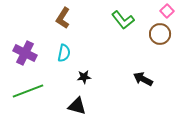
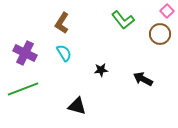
brown L-shape: moved 1 px left, 5 px down
cyan semicircle: rotated 42 degrees counterclockwise
black star: moved 17 px right, 7 px up
green line: moved 5 px left, 2 px up
